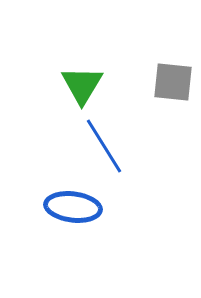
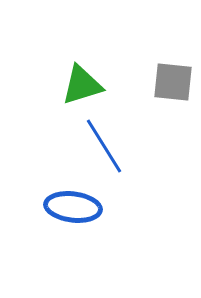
green triangle: rotated 42 degrees clockwise
